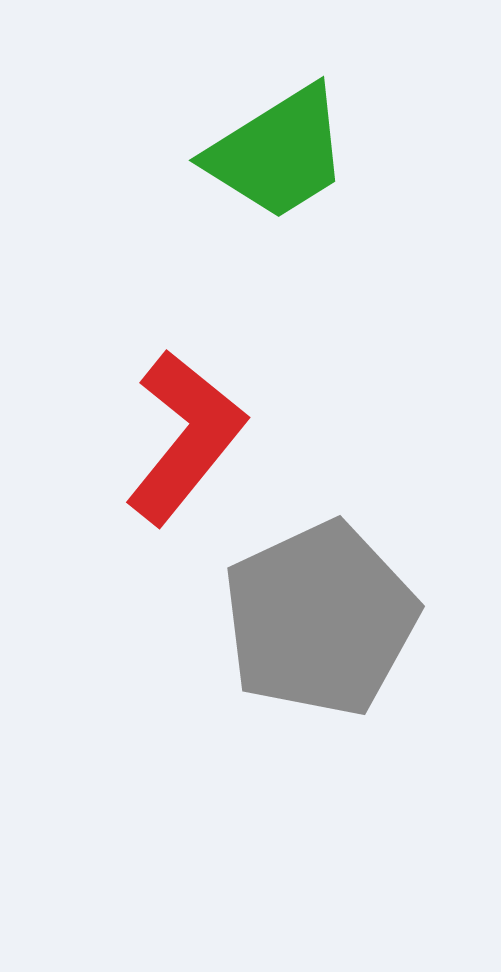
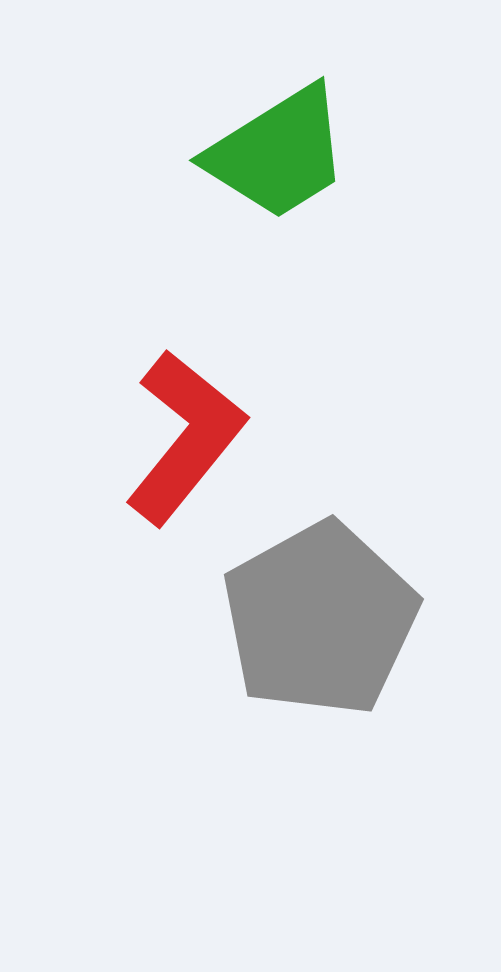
gray pentagon: rotated 4 degrees counterclockwise
